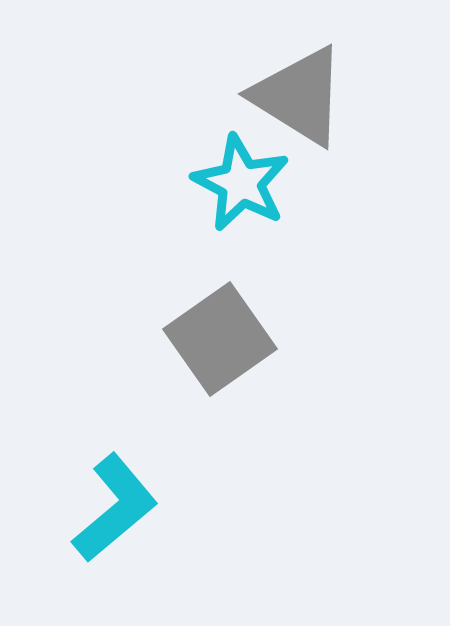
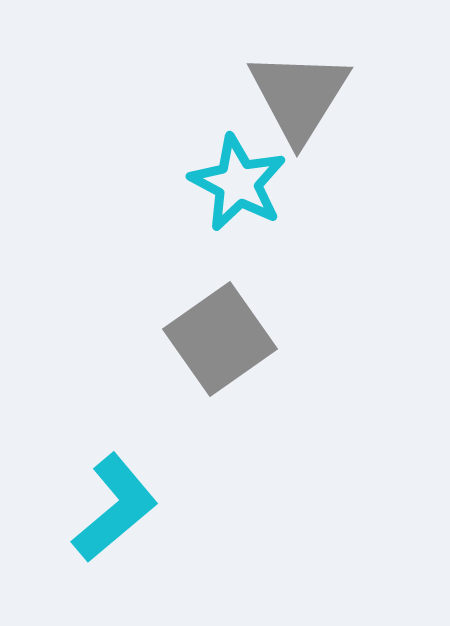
gray triangle: rotated 30 degrees clockwise
cyan star: moved 3 px left
